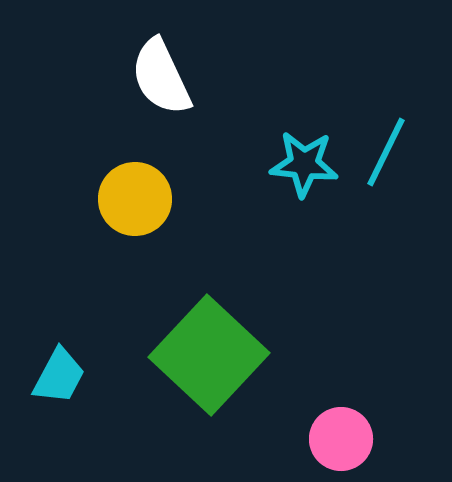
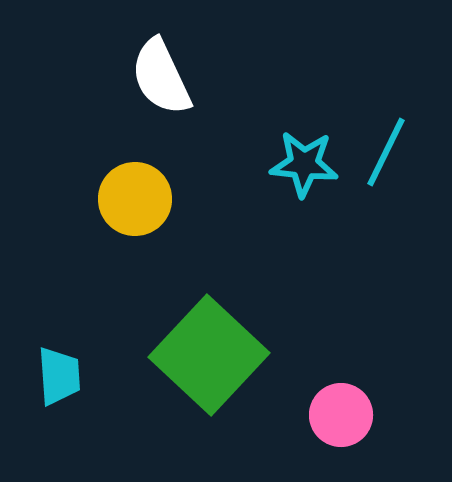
cyan trapezoid: rotated 32 degrees counterclockwise
pink circle: moved 24 px up
